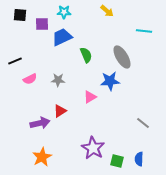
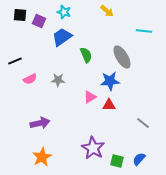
cyan star: rotated 16 degrees clockwise
purple square: moved 3 px left, 3 px up; rotated 24 degrees clockwise
blue trapezoid: rotated 10 degrees counterclockwise
red triangle: moved 49 px right, 6 px up; rotated 32 degrees clockwise
blue semicircle: rotated 40 degrees clockwise
